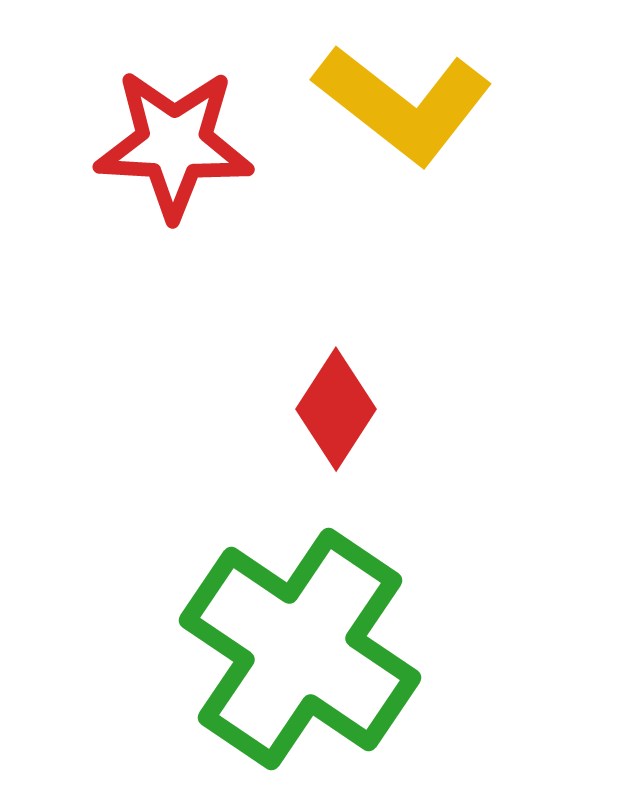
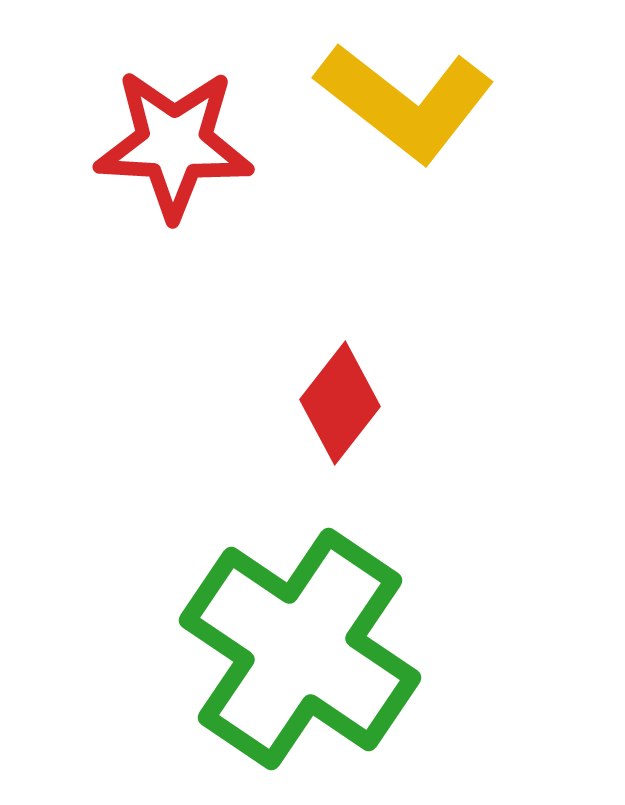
yellow L-shape: moved 2 px right, 2 px up
red diamond: moved 4 px right, 6 px up; rotated 5 degrees clockwise
